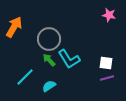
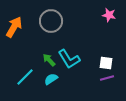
gray circle: moved 2 px right, 18 px up
cyan semicircle: moved 2 px right, 7 px up
